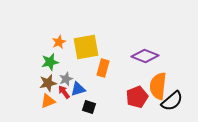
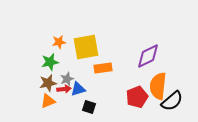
orange star: rotated 16 degrees clockwise
purple diamond: moved 3 px right; rotated 48 degrees counterclockwise
orange rectangle: rotated 66 degrees clockwise
gray star: moved 1 px right
red arrow: moved 3 px up; rotated 120 degrees clockwise
